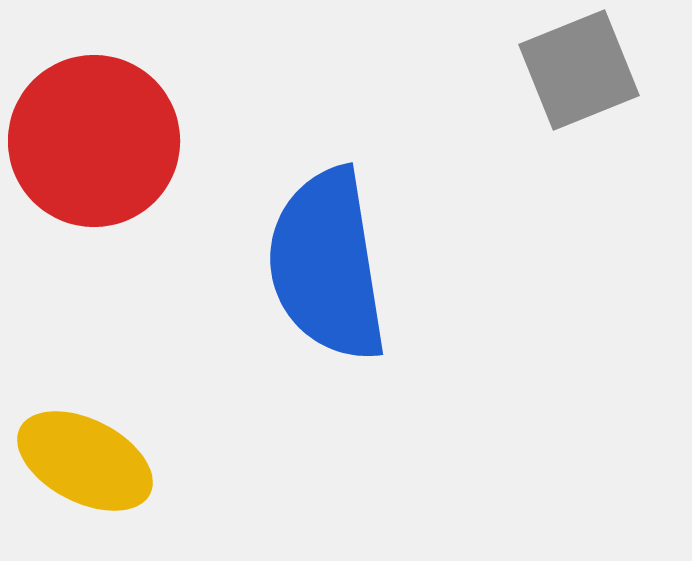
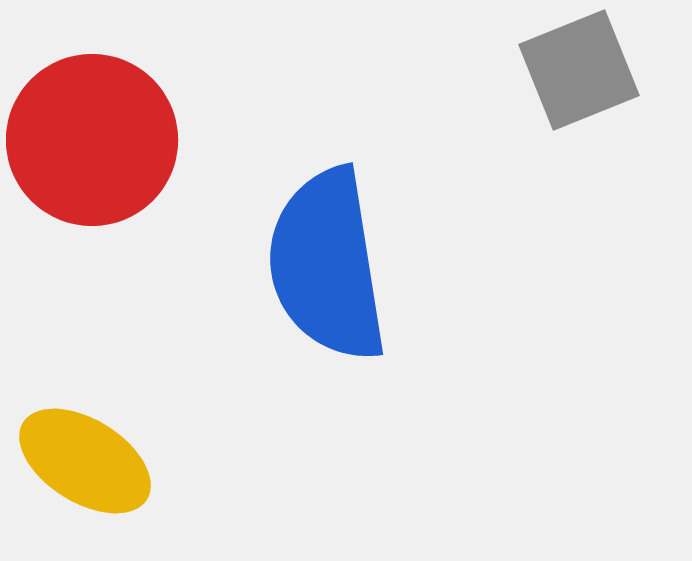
red circle: moved 2 px left, 1 px up
yellow ellipse: rotated 5 degrees clockwise
